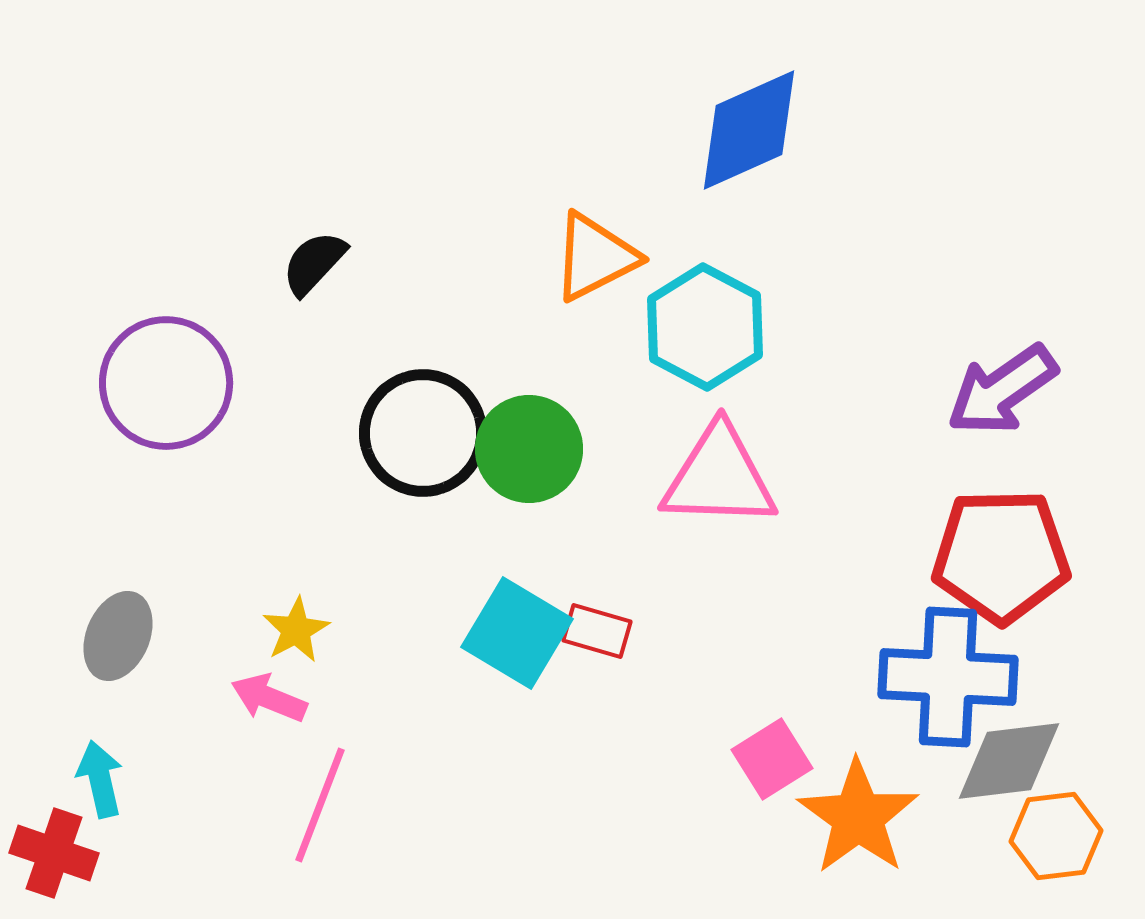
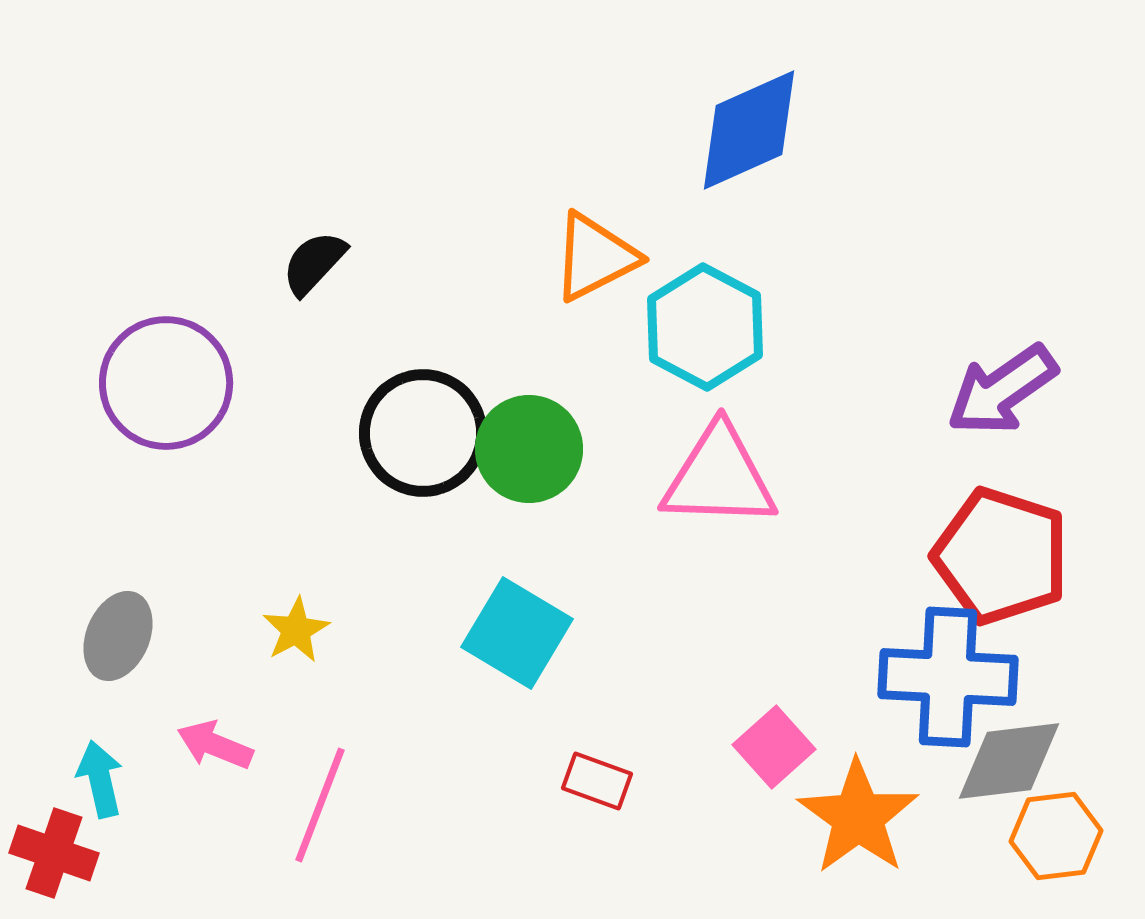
red pentagon: rotated 19 degrees clockwise
red rectangle: moved 150 px down; rotated 4 degrees clockwise
pink arrow: moved 54 px left, 47 px down
pink square: moved 2 px right, 12 px up; rotated 10 degrees counterclockwise
